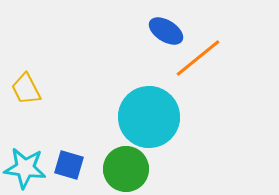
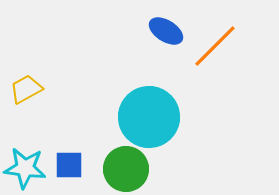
orange line: moved 17 px right, 12 px up; rotated 6 degrees counterclockwise
yellow trapezoid: rotated 88 degrees clockwise
blue square: rotated 16 degrees counterclockwise
